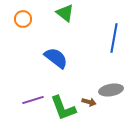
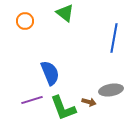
orange circle: moved 2 px right, 2 px down
blue semicircle: moved 6 px left, 15 px down; rotated 30 degrees clockwise
purple line: moved 1 px left
